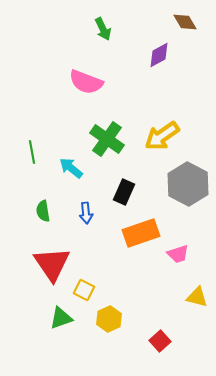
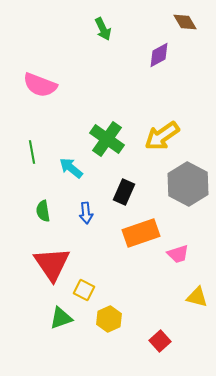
pink semicircle: moved 46 px left, 3 px down
